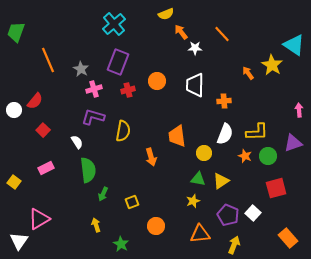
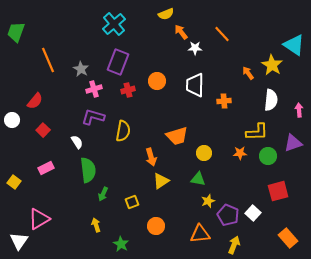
white circle at (14, 110): moved 2 px left, 10 px down
white semicircle at (225, 134): moved 46 px right, 34 px up; rotated 15 degrees counterclockwise
orange trapezoid at (177, 136): rotated 100 degrees counterclockwise
orange star at (245, 156): moved 5 px left, 3 px up; rotated 24 degrees counterclockwise
yellow triangle at (221, 181): moved 60 px left
red square at (276, 188): moved 2 px right, 3 px down
yellow star at (193, 201): moved 15 px right
